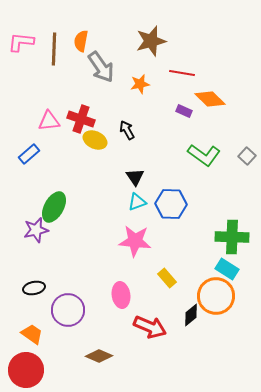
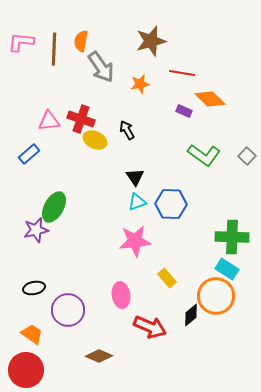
pink star: rotated 12 degrees counterclockwise
